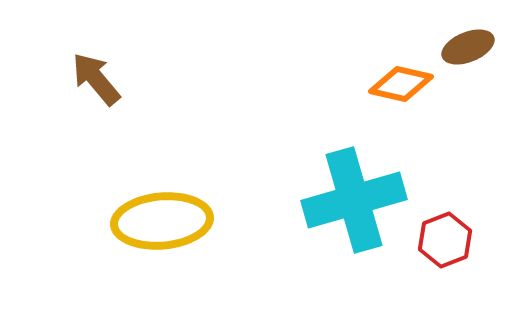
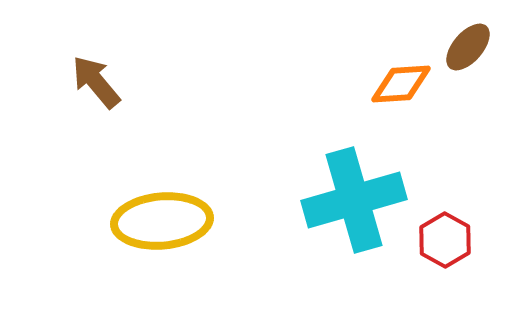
brown ellipse: rotated 27 degrees counterclockwise
brown arrow: moved 3 px down
orange diamond: rotated 16 degrees counterclockwise
red hexagon: rotated 10 degrees counterclockwise
